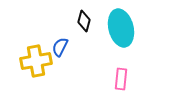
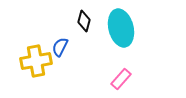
pink rectangle: rotated 35 degrees clockwise
